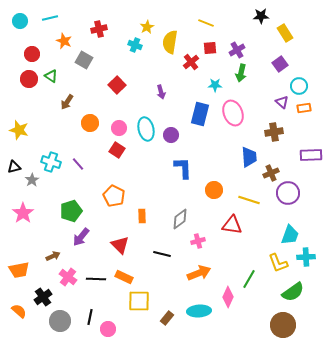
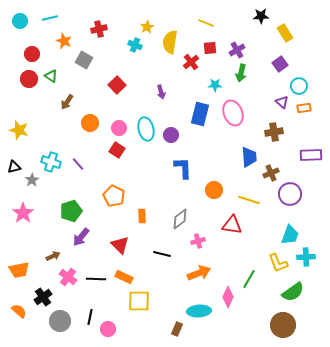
purple circle at (288, 193): moved 2 px right, 1 px down
brown rectangle at (167, 318): moved 10 px right, 11 px down; rotated 16 degrees counterclockwise
